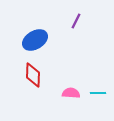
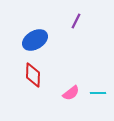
pink semicircle: rotated 138 degrees clockwise
